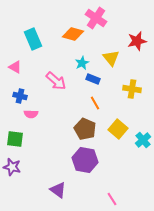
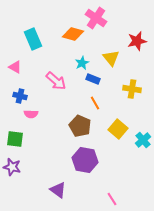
brown pentagon: moved 5 px left, 3 px up
